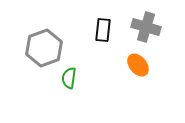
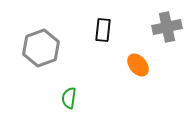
gray cross: moved 21 px right; rotated 28 degrees counterclockwise
gray hexagon: moved 3 px left
green semicircle: moved 20 px down
